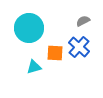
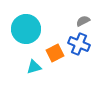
cyan circle: moved 3 px left, 1 px down
blue cross: moved 3 px up; rotated 20 degrees counterclockwise
orange square: rotated 30 degrees counterclockwise
